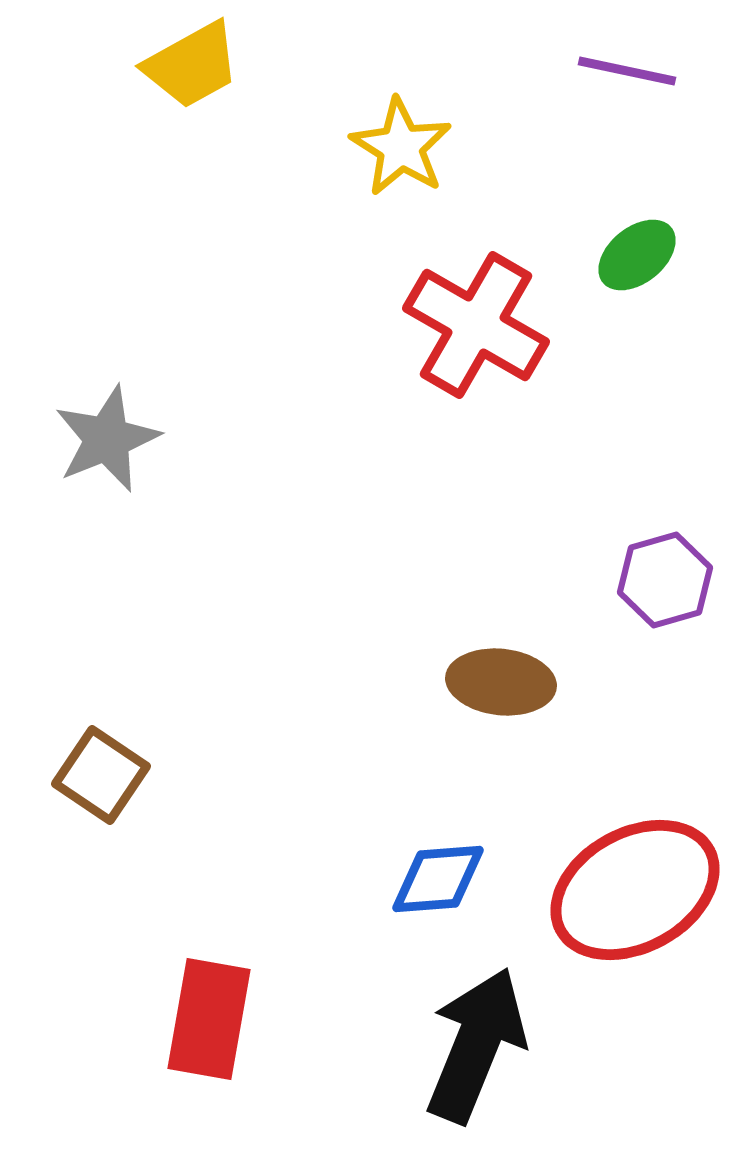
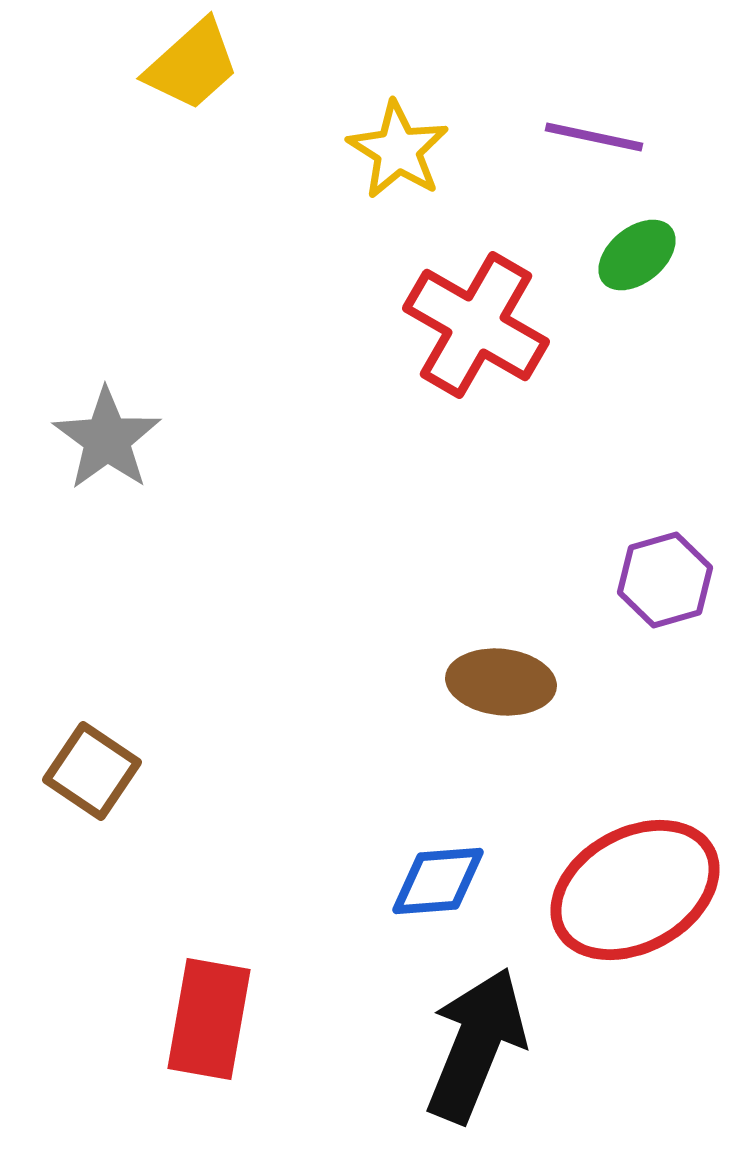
yellow trapezoid: rotated 13 degrees counterclockwise
purple line: moved 33 px left, 66 px down
yellow star: moved 3 px left, 3 px down
gray star: rotated 14 degrees counterclockwise
brown square: moved 9 px left, 4 px up
blue diamond: moved 2 px down
